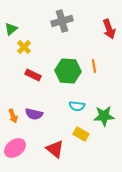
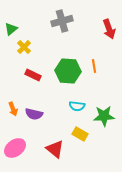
orange arrow: moved 7 px up
yellow rectangle: moved 1 px left
